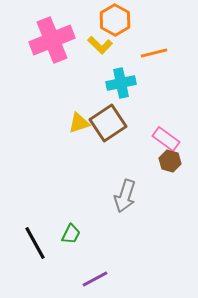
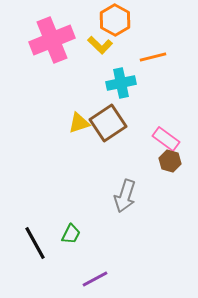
orange line: moved 1 px left, 4 px down
